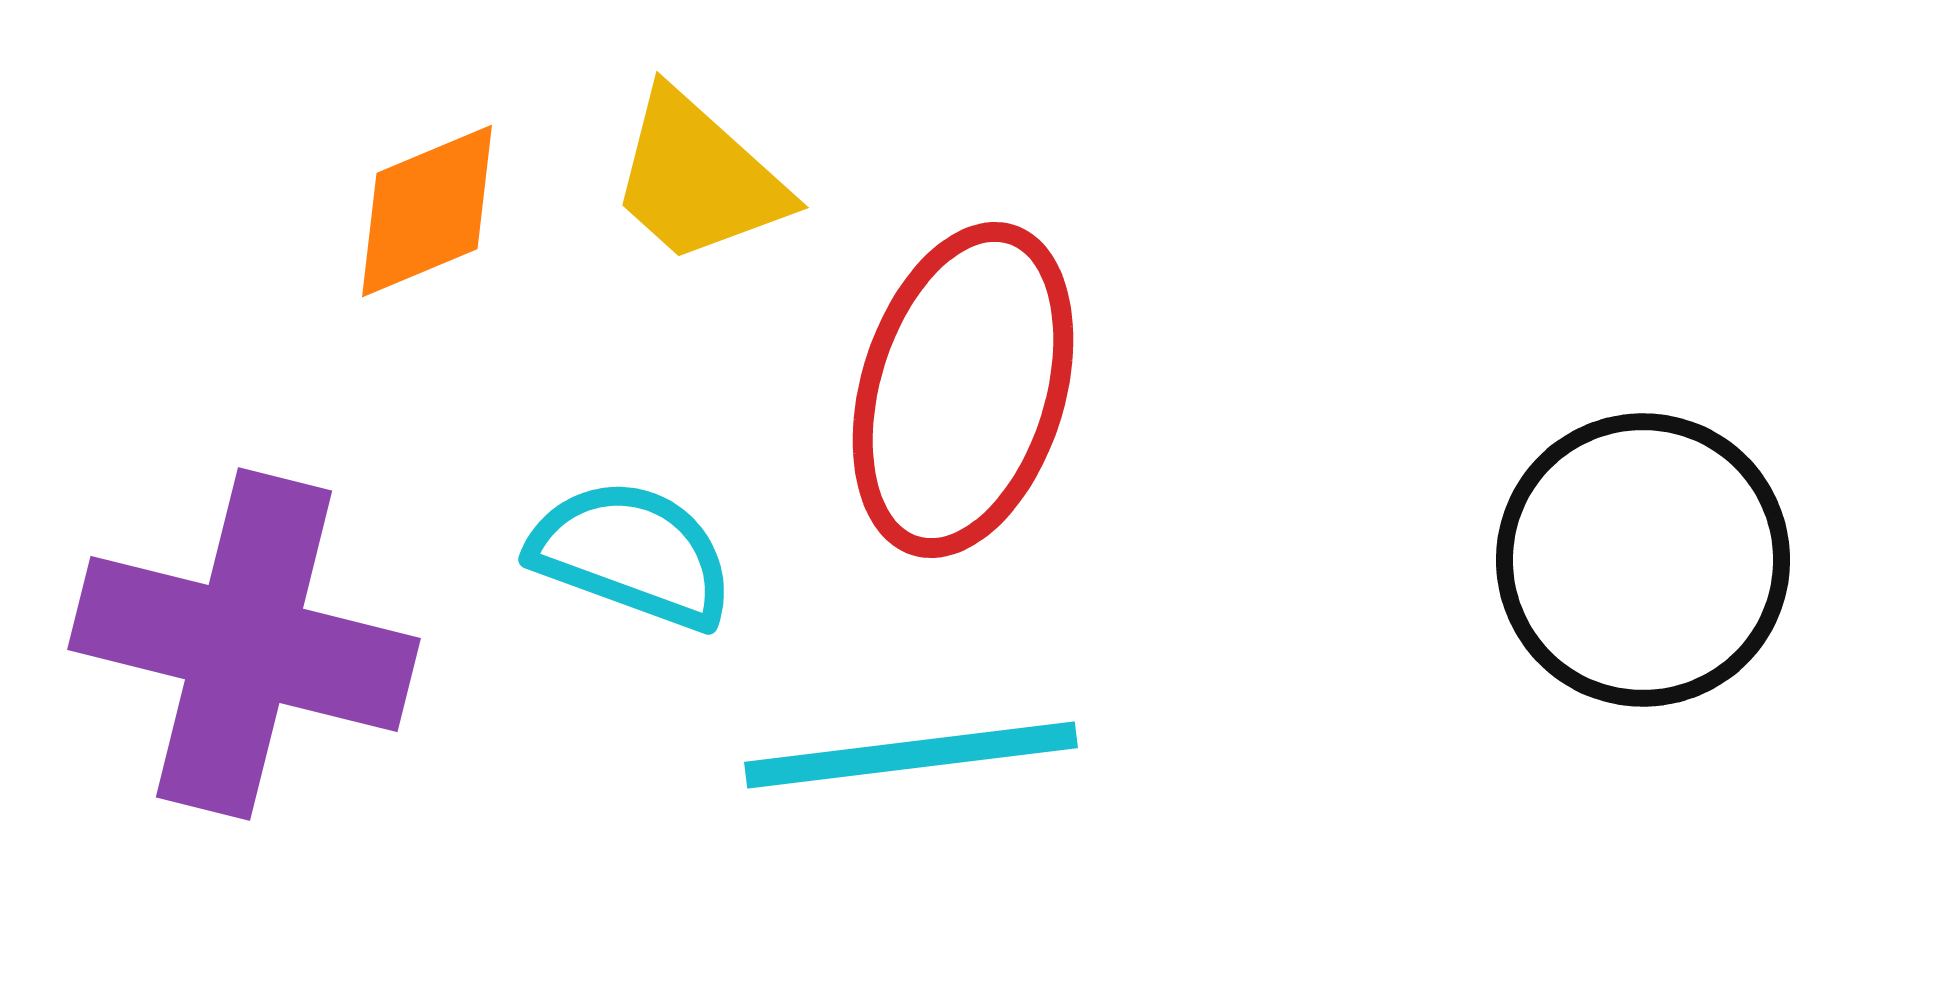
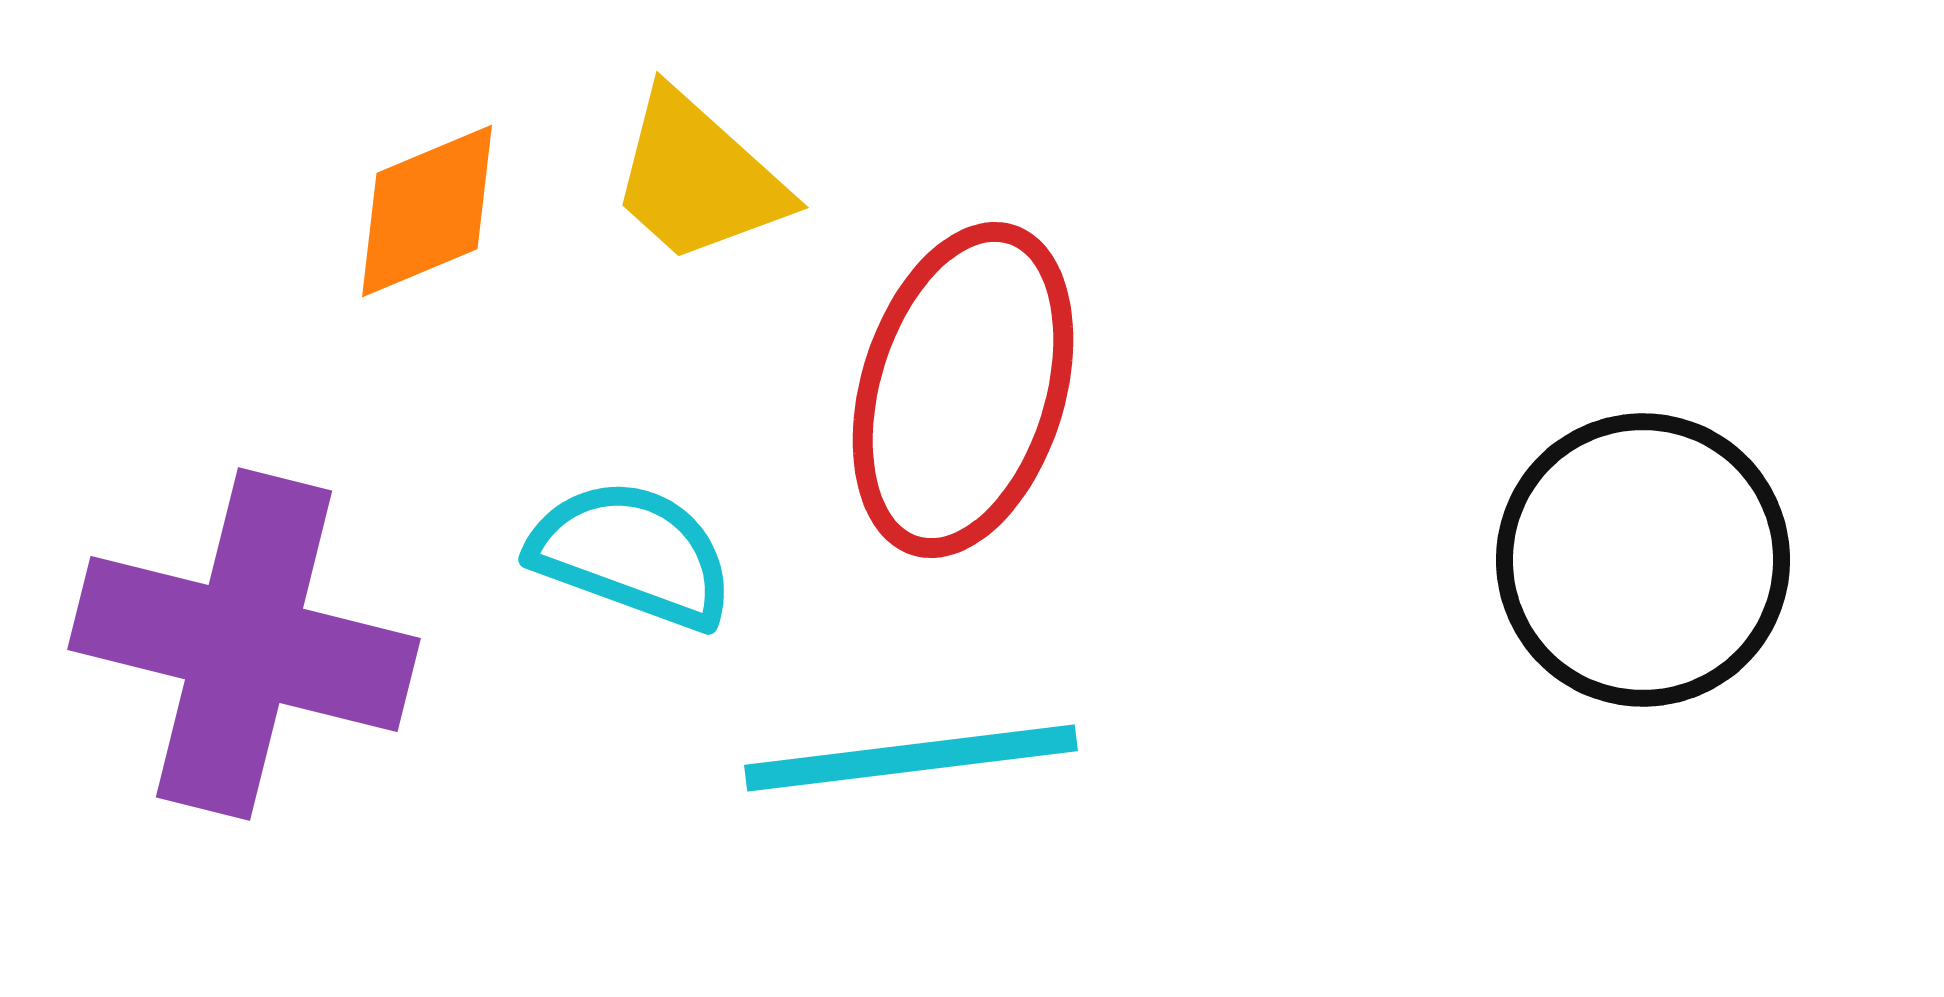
cyan line: moved 3 px down
